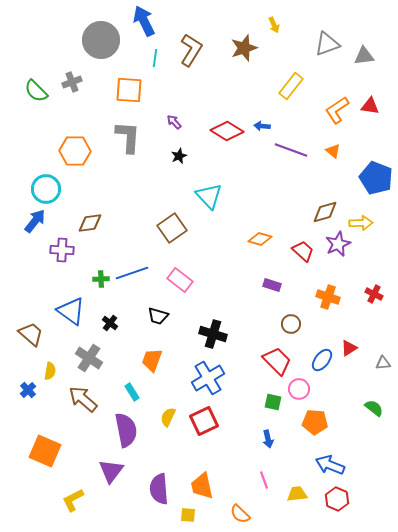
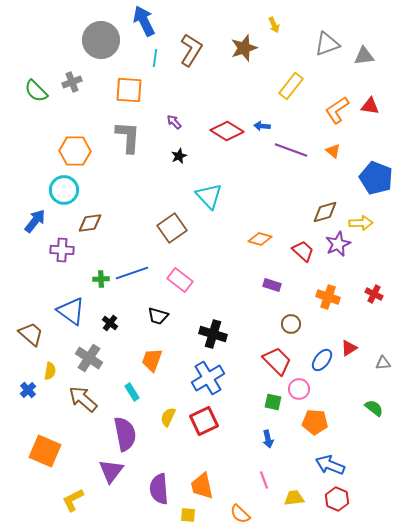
cyan circle at (46, 189): moved 18 px right, 1 px down
purple semicircle at (126, 430): moved 1 px left, 4 px down
yellow trapezoid at (297, 494): moved 3 px left, 4 px down
